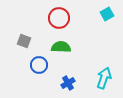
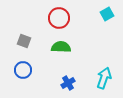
blue circle: moved 16 px left, 5 px down
